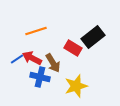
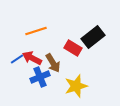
blue cross: rotated 36 degrees counterclockwise
